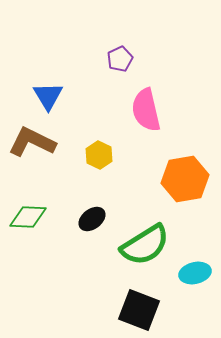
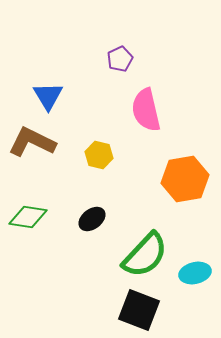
yellow hexagon: rotated 12 degrees counterclockwise
green diamond: rotated 6 degrees clockwise
green semicircle: moved 10 px down; rotated 15 degrees counterclockwise
